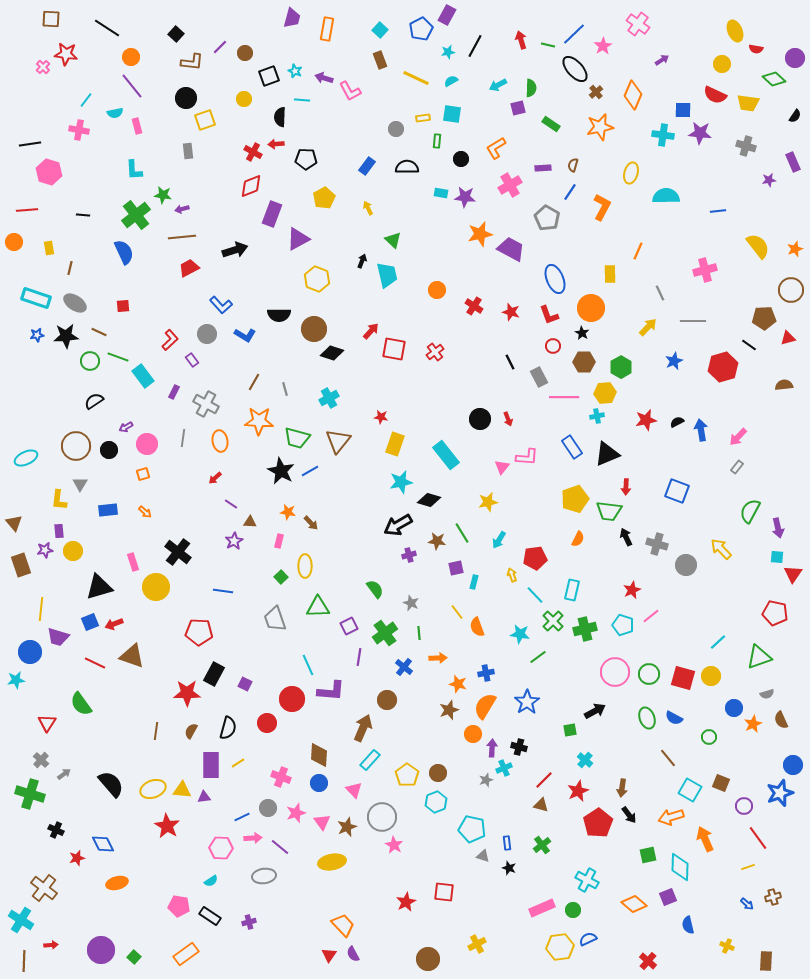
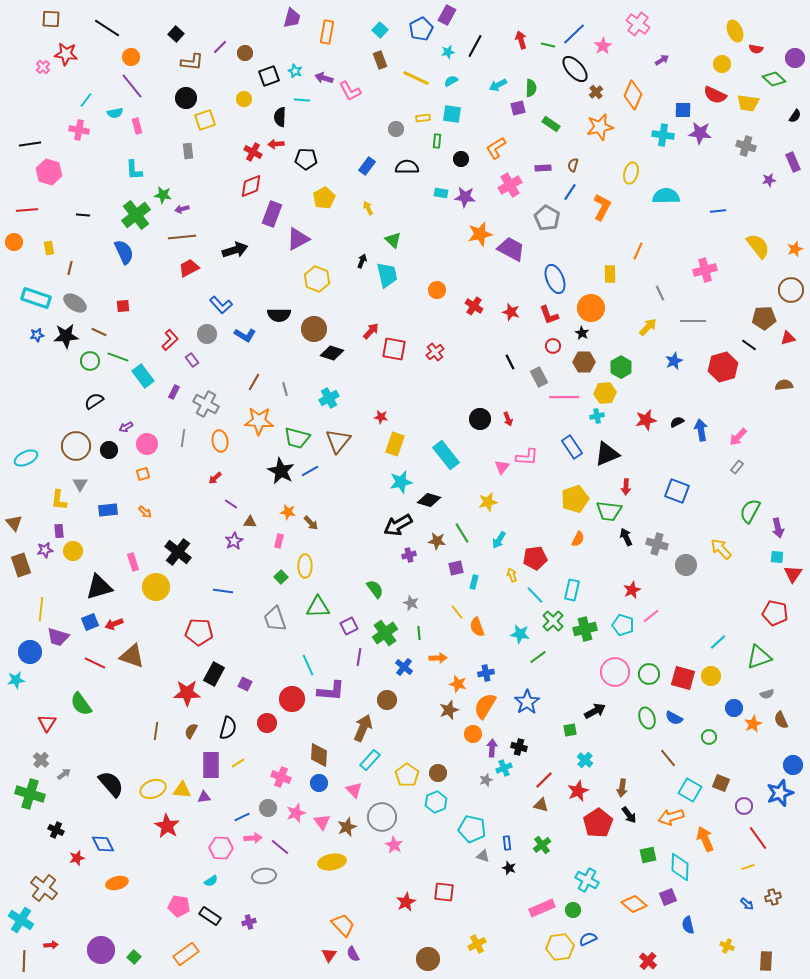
orange rectangle at (327, 29): moved 3 px down
